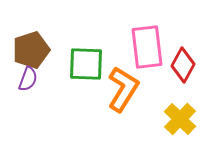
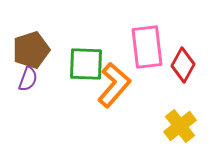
orange L-shape: moved 9 px left, 4 px up; rotated 9 degrees clockwise
yellow cross: moved 7 px down; rotated 8 degrees clockwise
